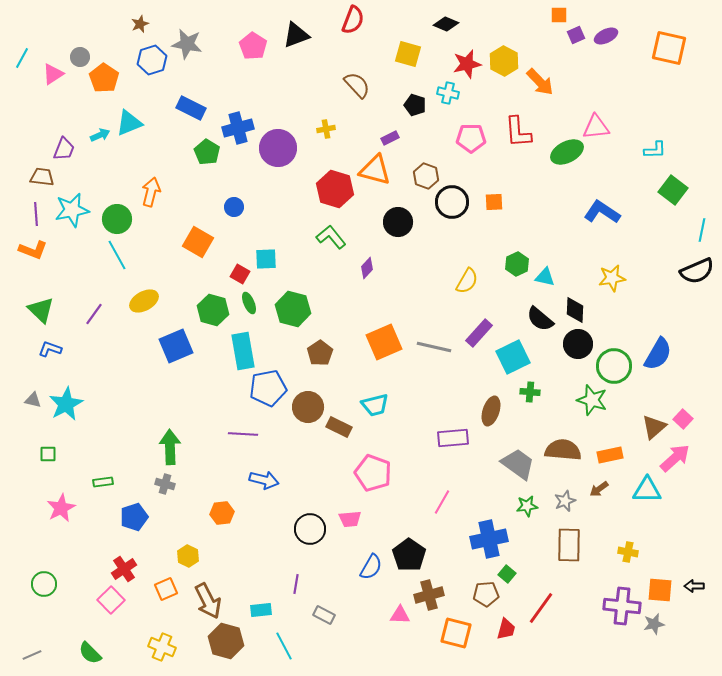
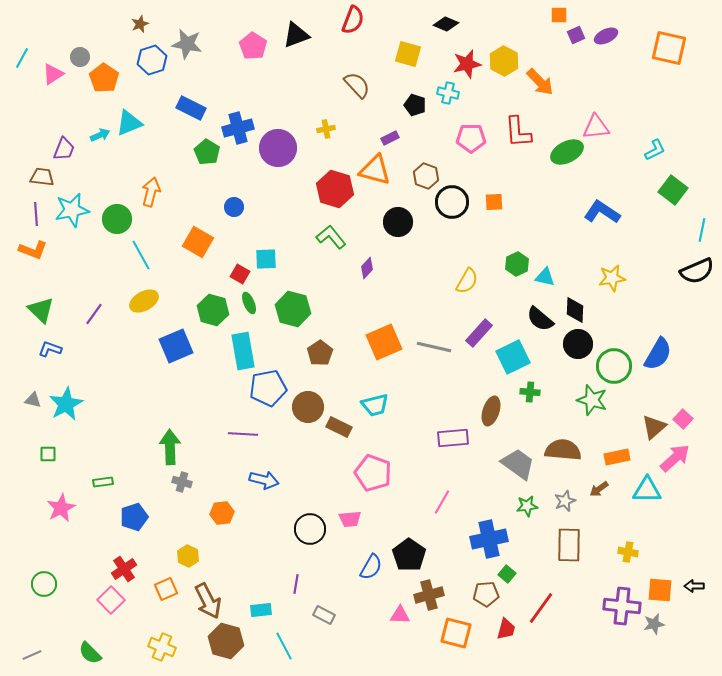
cyan L-shape at (655, 150): rotated 25 degrees counterclockwise
cyan line at (117, 255): moved 24 px right
orange rectangle at (610, 455): moved 7 px right, 2 px down
gray cross at (165, 484): moved 17 px right, 2 px up
